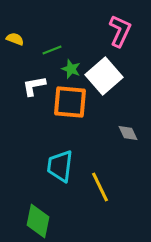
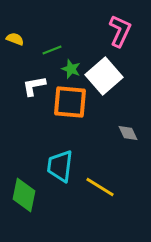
yellow line: rotated 32 degrees counterclockwise
green diamond: moved 14 px left, 26 px up
